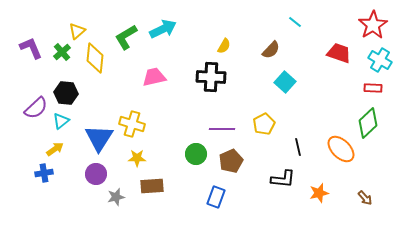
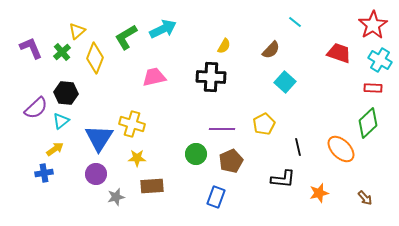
yellow diamond: rotated 16 degrees clockwise
